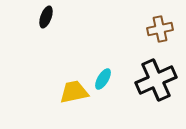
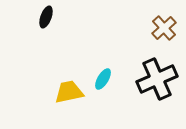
brown cross: moved 4 px right, 1 px up; rotated 30 degrees counterclockwise
black cross: moved 1 px right, 1 px up
yellow trapezoid: moved 5 px left
